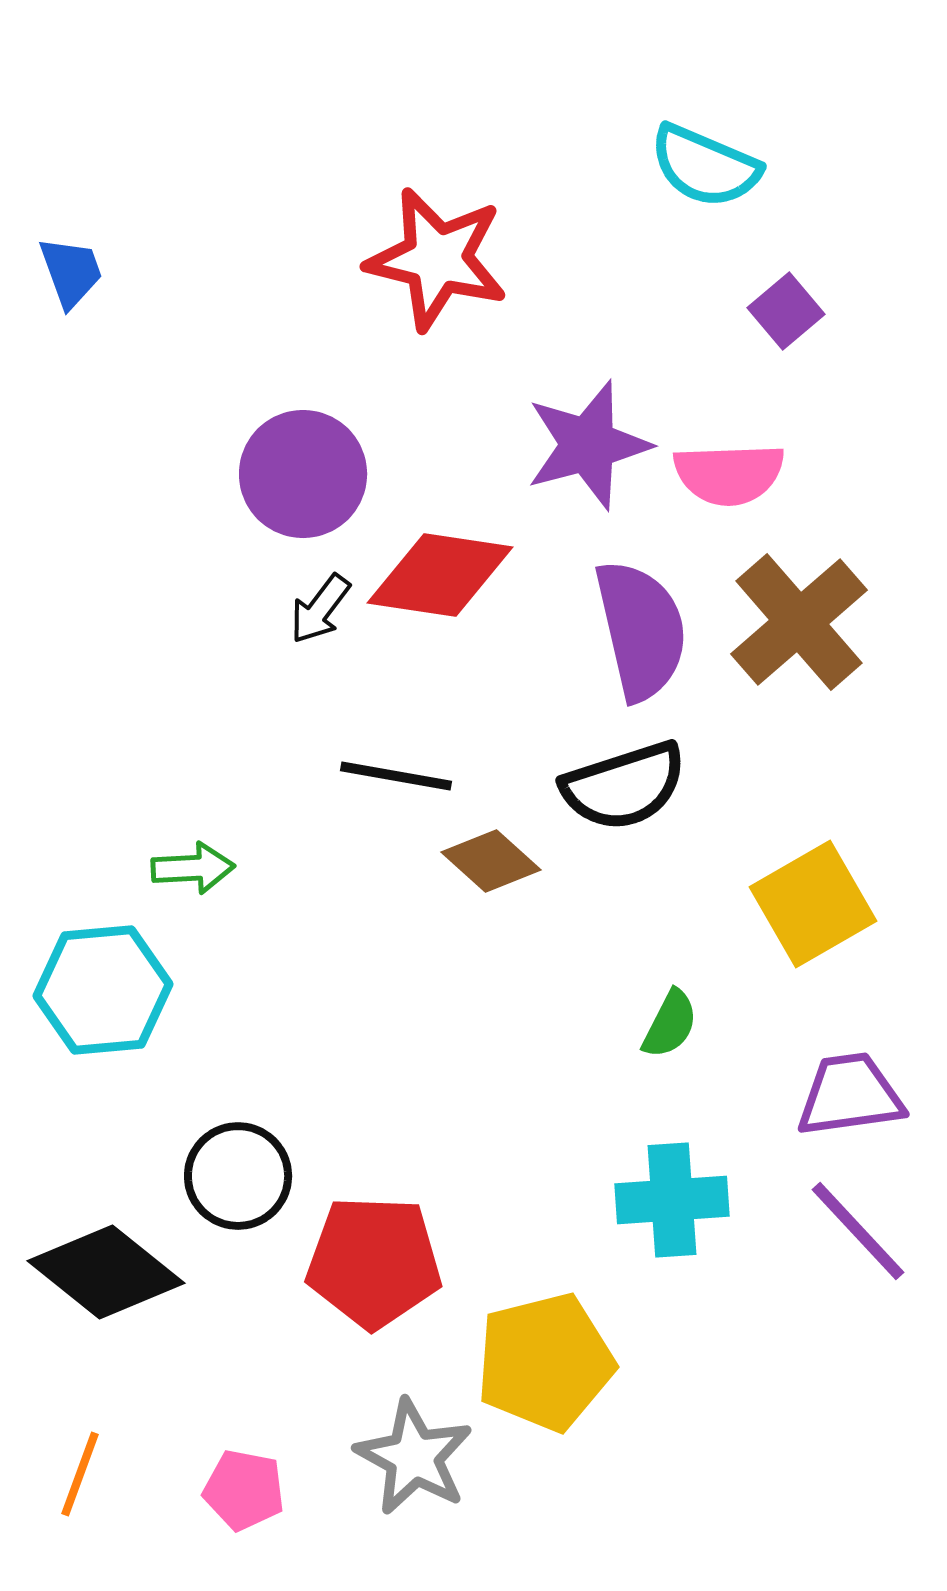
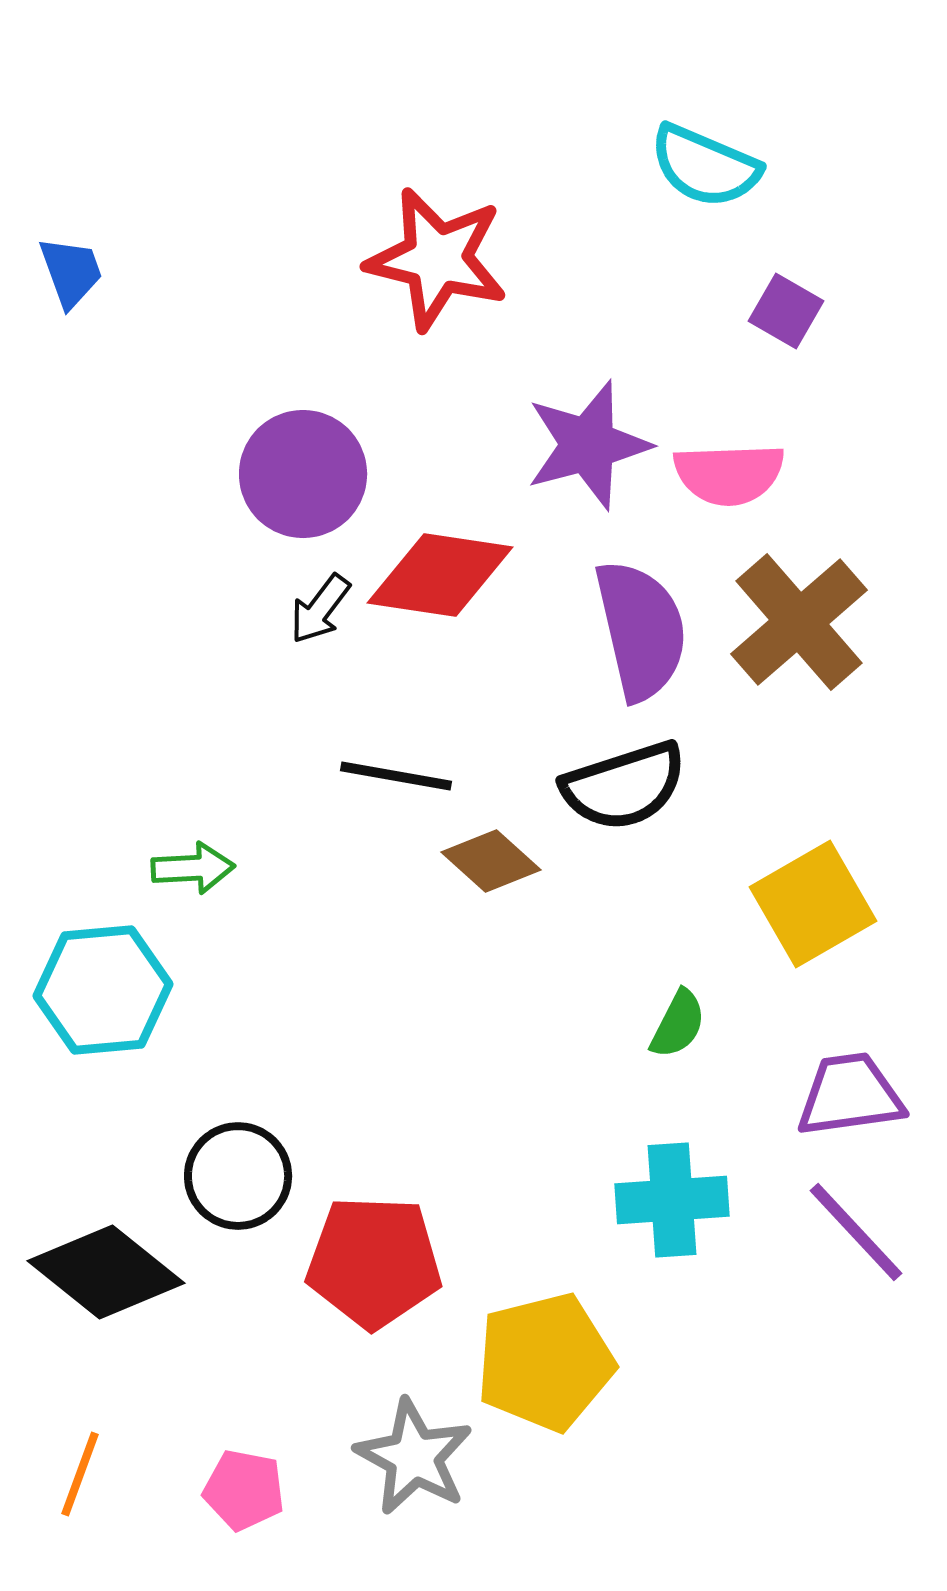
purple square: rotated 20 degrees counterclockwise
green semicircle: moved 8 px right
purple line: moved 2 px left, 1 px down
